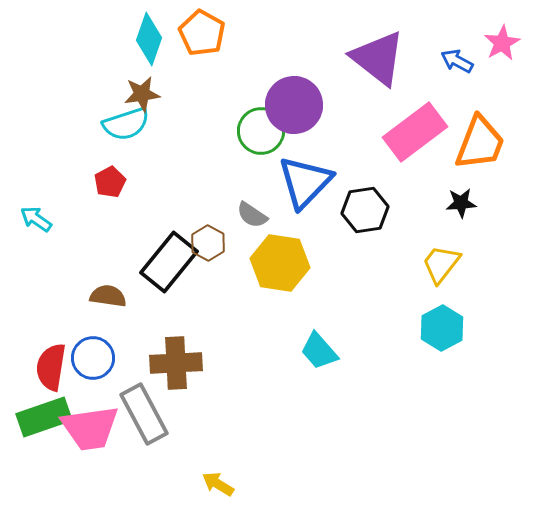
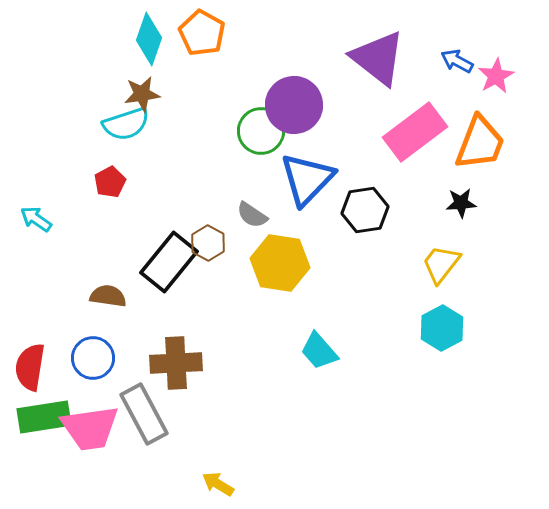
pink star: moved 6 px left, 33 px down
blue triangle: moved 2 px right, 3 px up
red semicircle: moved 21 px left
green rectangle: rotated 10 degrees clockwise
